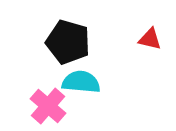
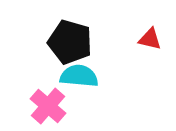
black pentagon: moved 2 px right
cyan semicircle: moved 2 px left, 6 px up
